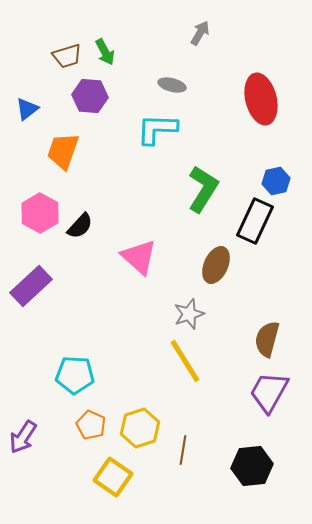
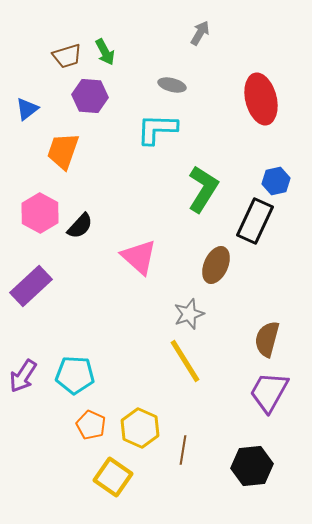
yellow hexagon: rotated 18 degrees counterclockwise
purple arrow: moved 61 px up
